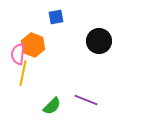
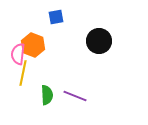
purple line: moved 11 px left, 4 px up
green semicircle: moved 5 px left, 11 px up; rotated 48 degrees counterclockwise
